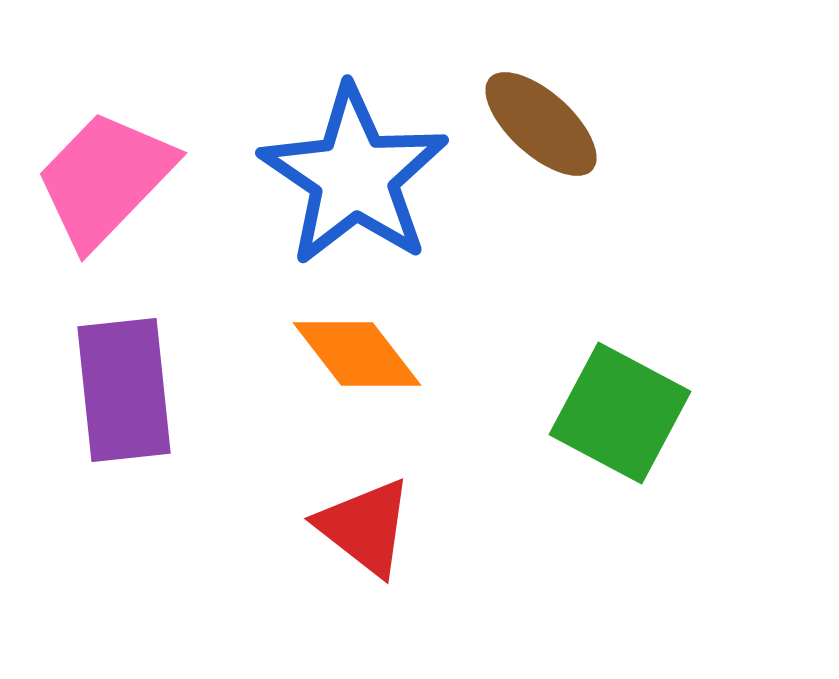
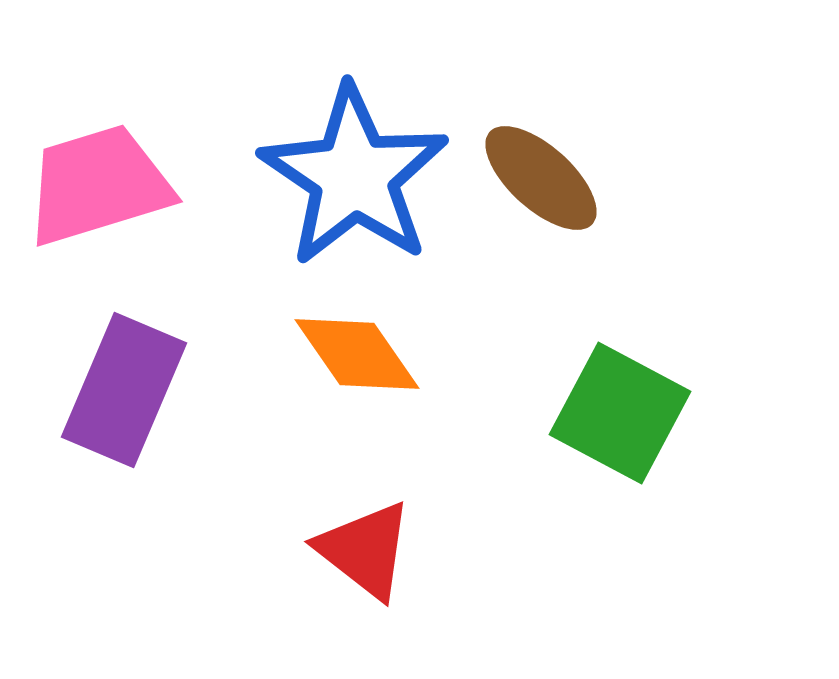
brown ellipse: moved 54 px down
pink trapezoid: moved 7 px left, 6 px down; rotated 29 degrees clockwise
orange diamond: rotated 3 degrees clockwise
purple rectangle: rotated 29 degrees clockwise
red triangle: moved 23 px down
